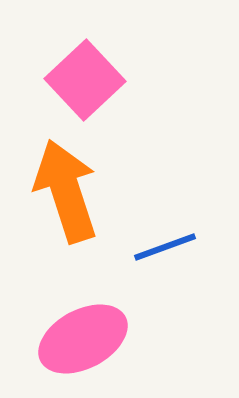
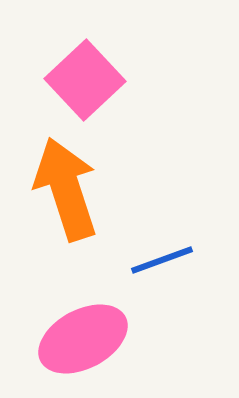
orange arrow: moved 2 px up
blue line: moved 3 px left, 13 px down
